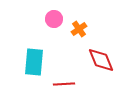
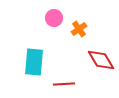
pink circle: moved 1 px up
red diamond: rotated 8 degrees counterclockwise
